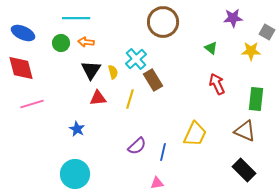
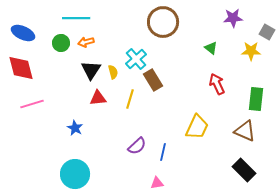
orange arrow: rotated 21 degrees counterclockwise
blue star: moved 2 px left, 1 px up
yellow trapezoid: moved 2 px right, 7 px up
